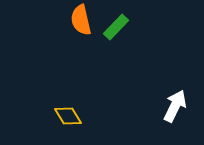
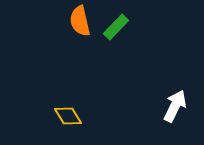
orange semicircle: moved 1 px left, 1 px down
